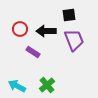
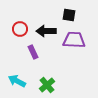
black square: rotated 16 degrees clockwise
purple trapezoid: rotated 65 degrees counterclockwise
purple rectangle: rotated 32 degrees clockwise
cyan arrow: moved 5 px up
